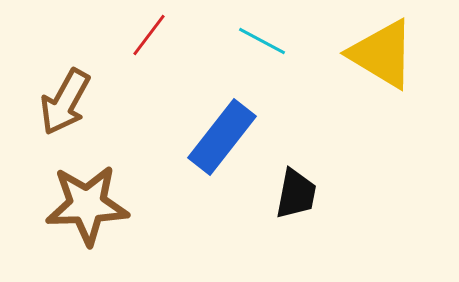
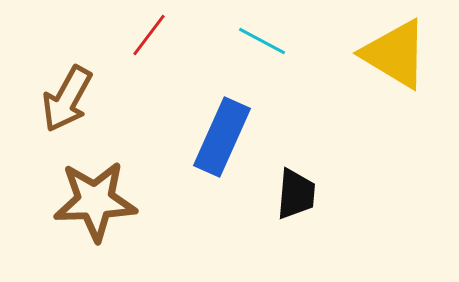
yellow triangle: moved 13 px right
brown arrow: moved 2 px right, 3 px up
blue rectangle: rotated 14 degrees counterclockwise
black trapezoid: rotated 6 degrees counterclockwise
brown star: moved 8 px right, 4 px up
